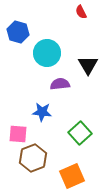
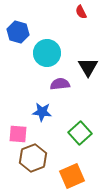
black triangle: moved 2 px down
